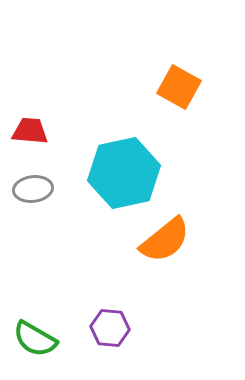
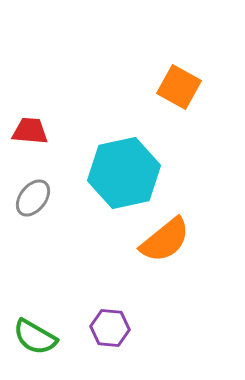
gray ellipse: moved 9 px down; rotated 45 degrees counterclockwise
green semicircle: moved 2 px up
